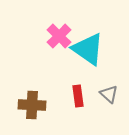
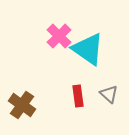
brown cross: moved 10 px left; rotated 32 degrees clockwise
